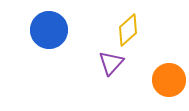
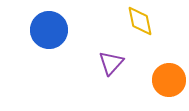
yellow diamond: moved 12 px right, 9 px up; rotated 60 degrees counterclockwise
